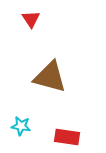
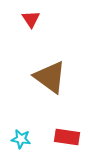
brown triangle: rotated 21 degrees clockwise
cyan star: moved 13 px down
